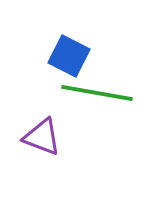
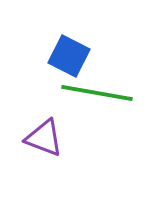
purple triangle: moved 2 px right, 1 px down
